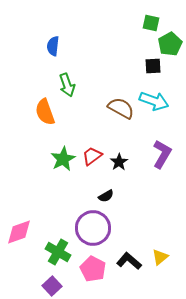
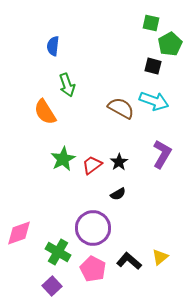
black square: rotated 18 degrees clockwise
orange semicircle: rotated 12 degrees counterclockwise
red trapezoid: moved 9 px down
black semicircle: moved 12 px right, 2 px up
pink diamond: moved 1 px down
